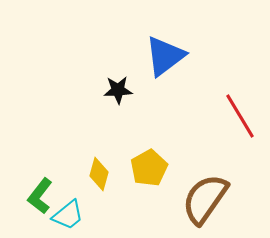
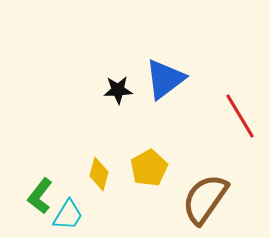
blue triangle: moved 23 px down
cyan trapezoid: rotated 20 degrees counterclockwise
